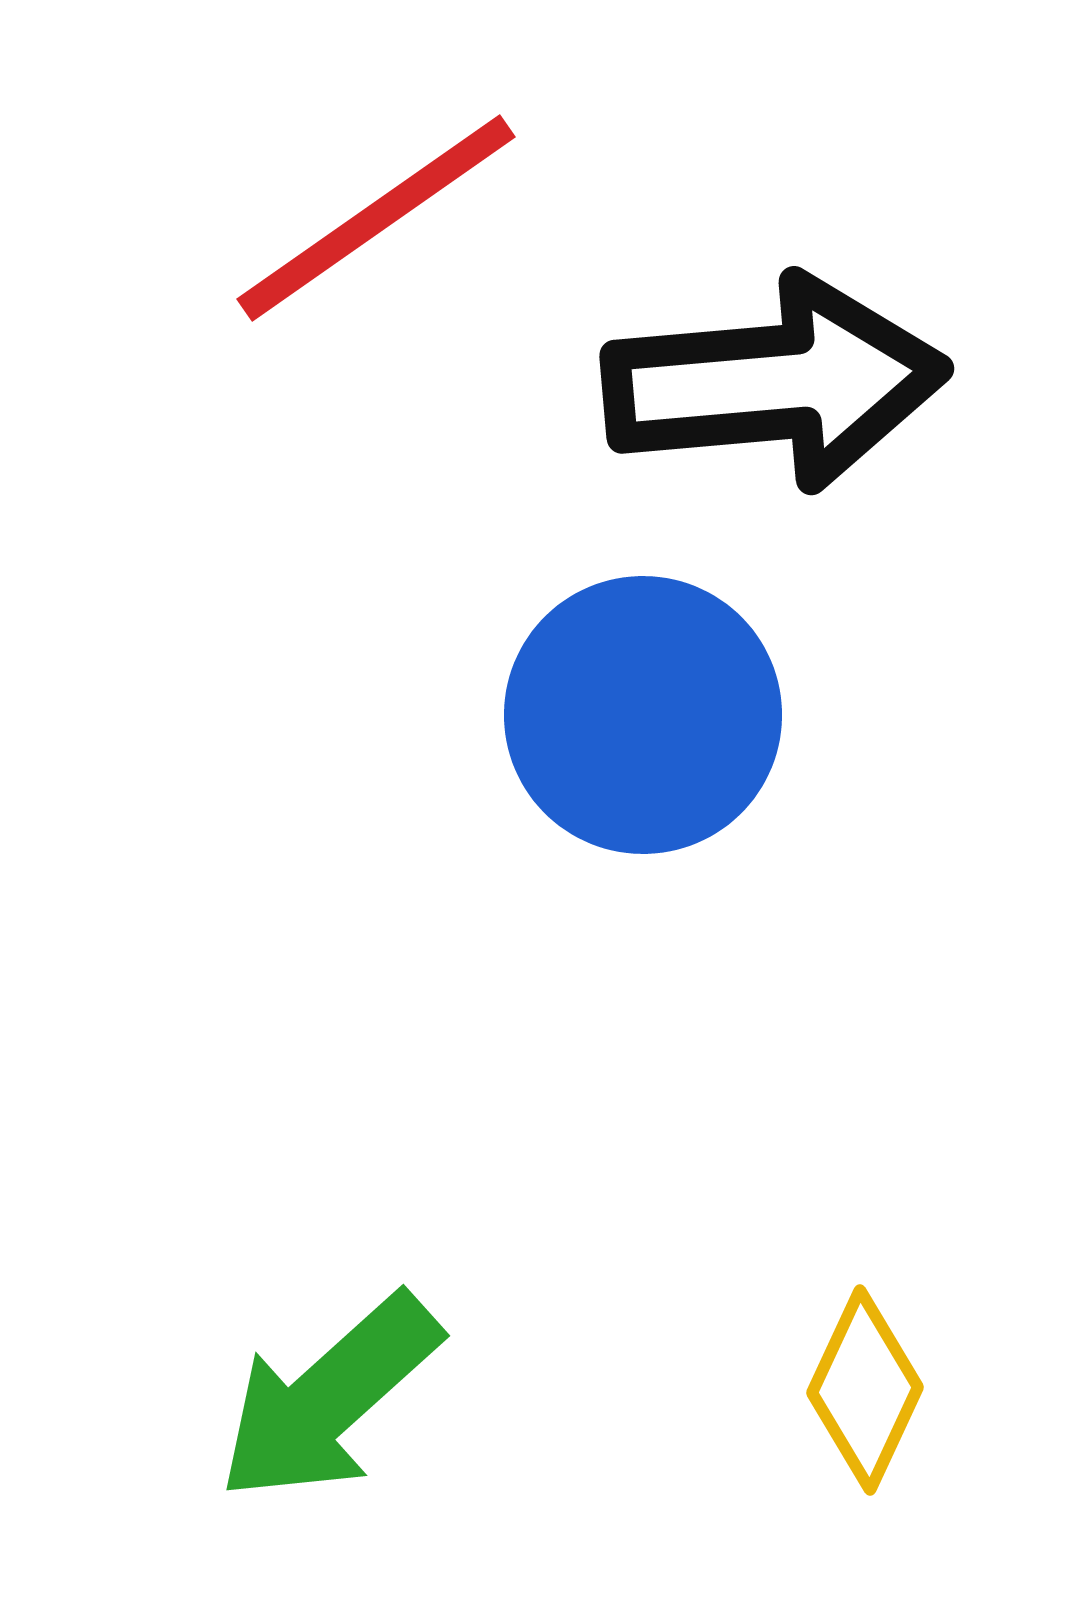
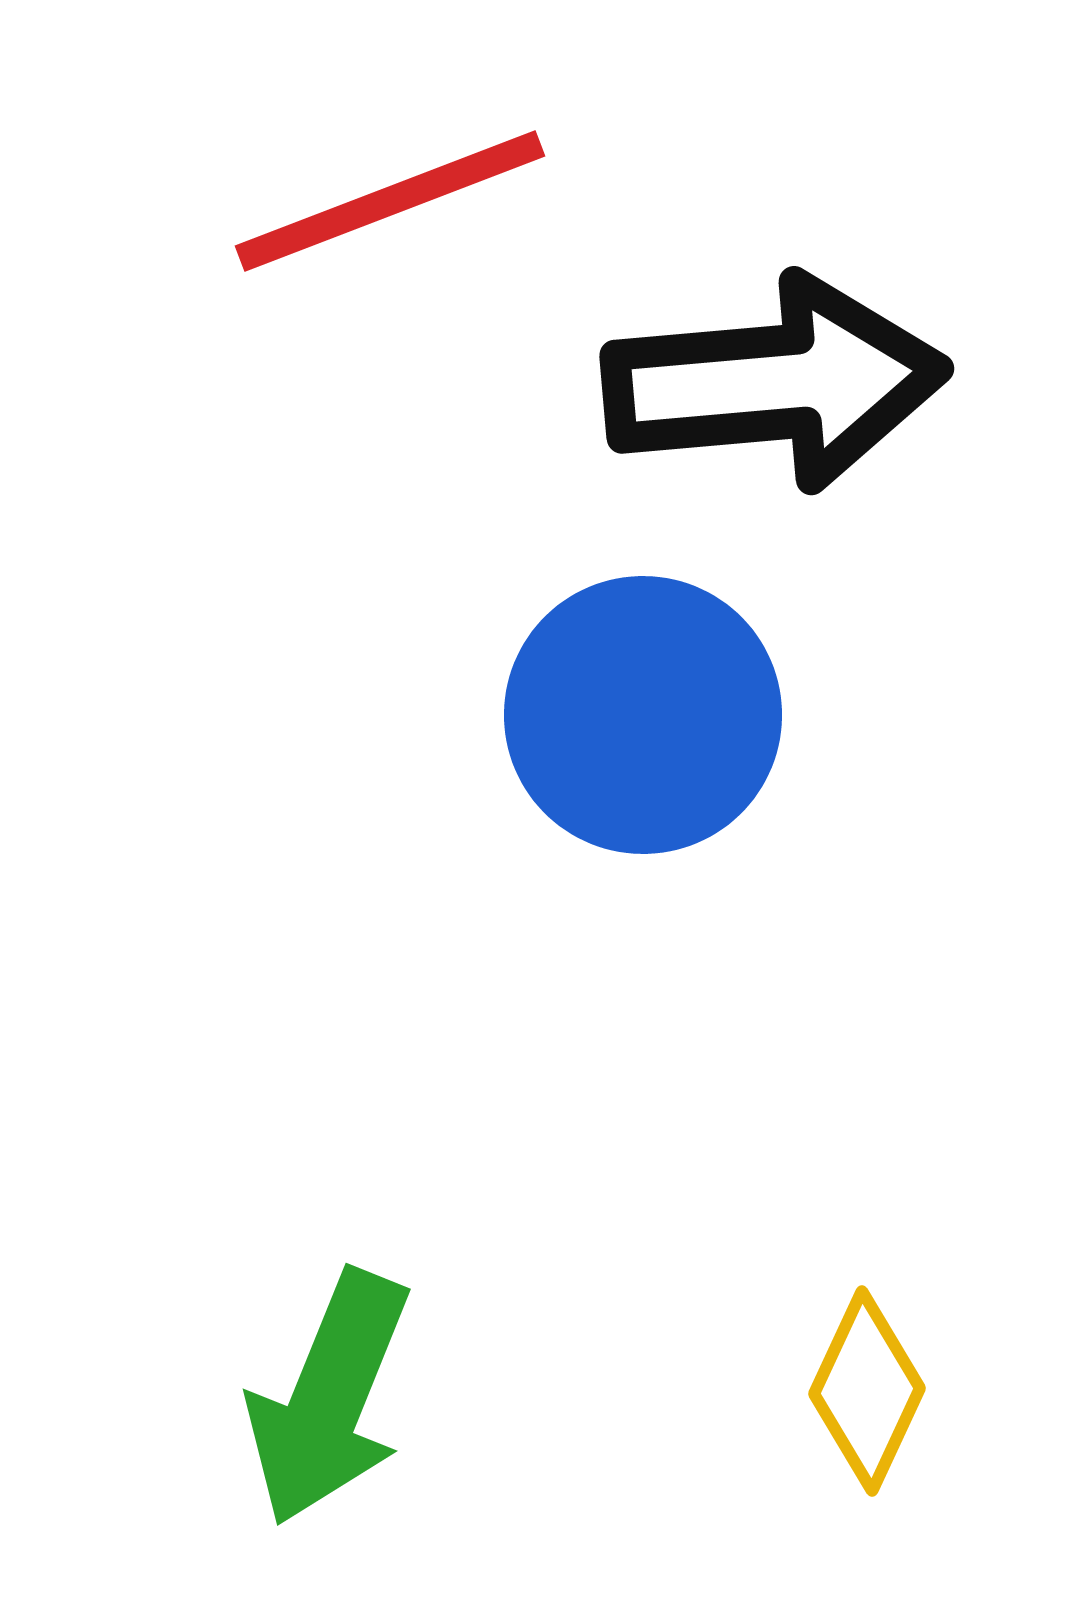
red line: moved 14 px right, 17 px up; rotated 14 degrees clockwise
yellow diamond: moved 2 px right, 1 px down
green arrow: rotated 26 degrees counterclockwise
